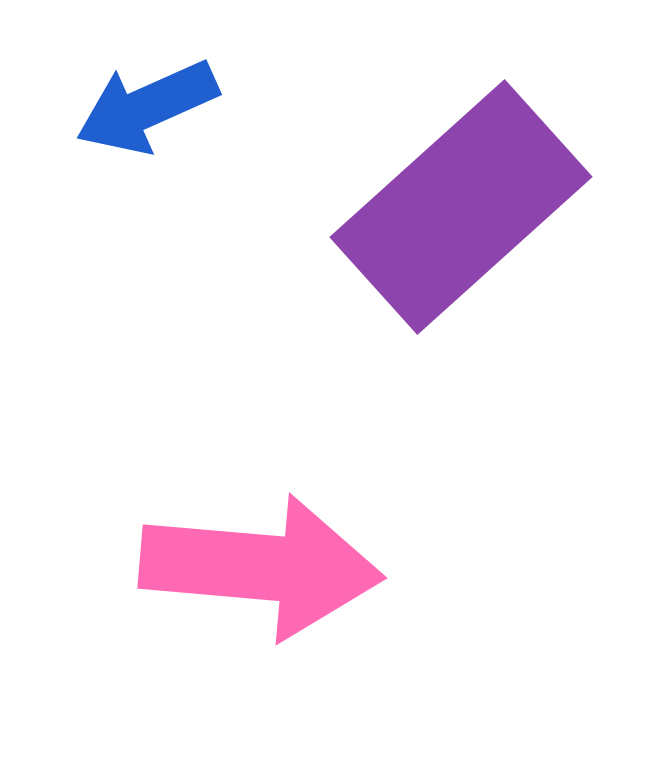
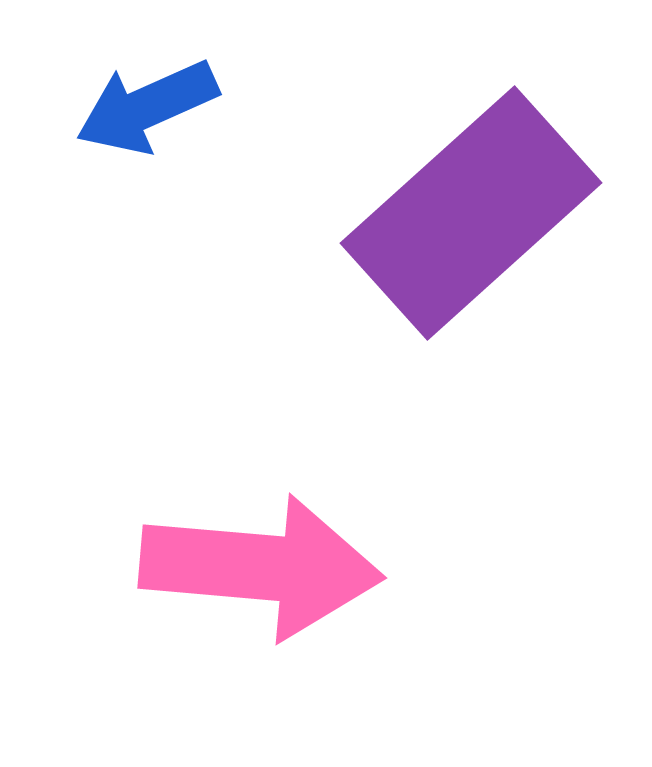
purple rectangle: moved 10 px right, 6 px down
